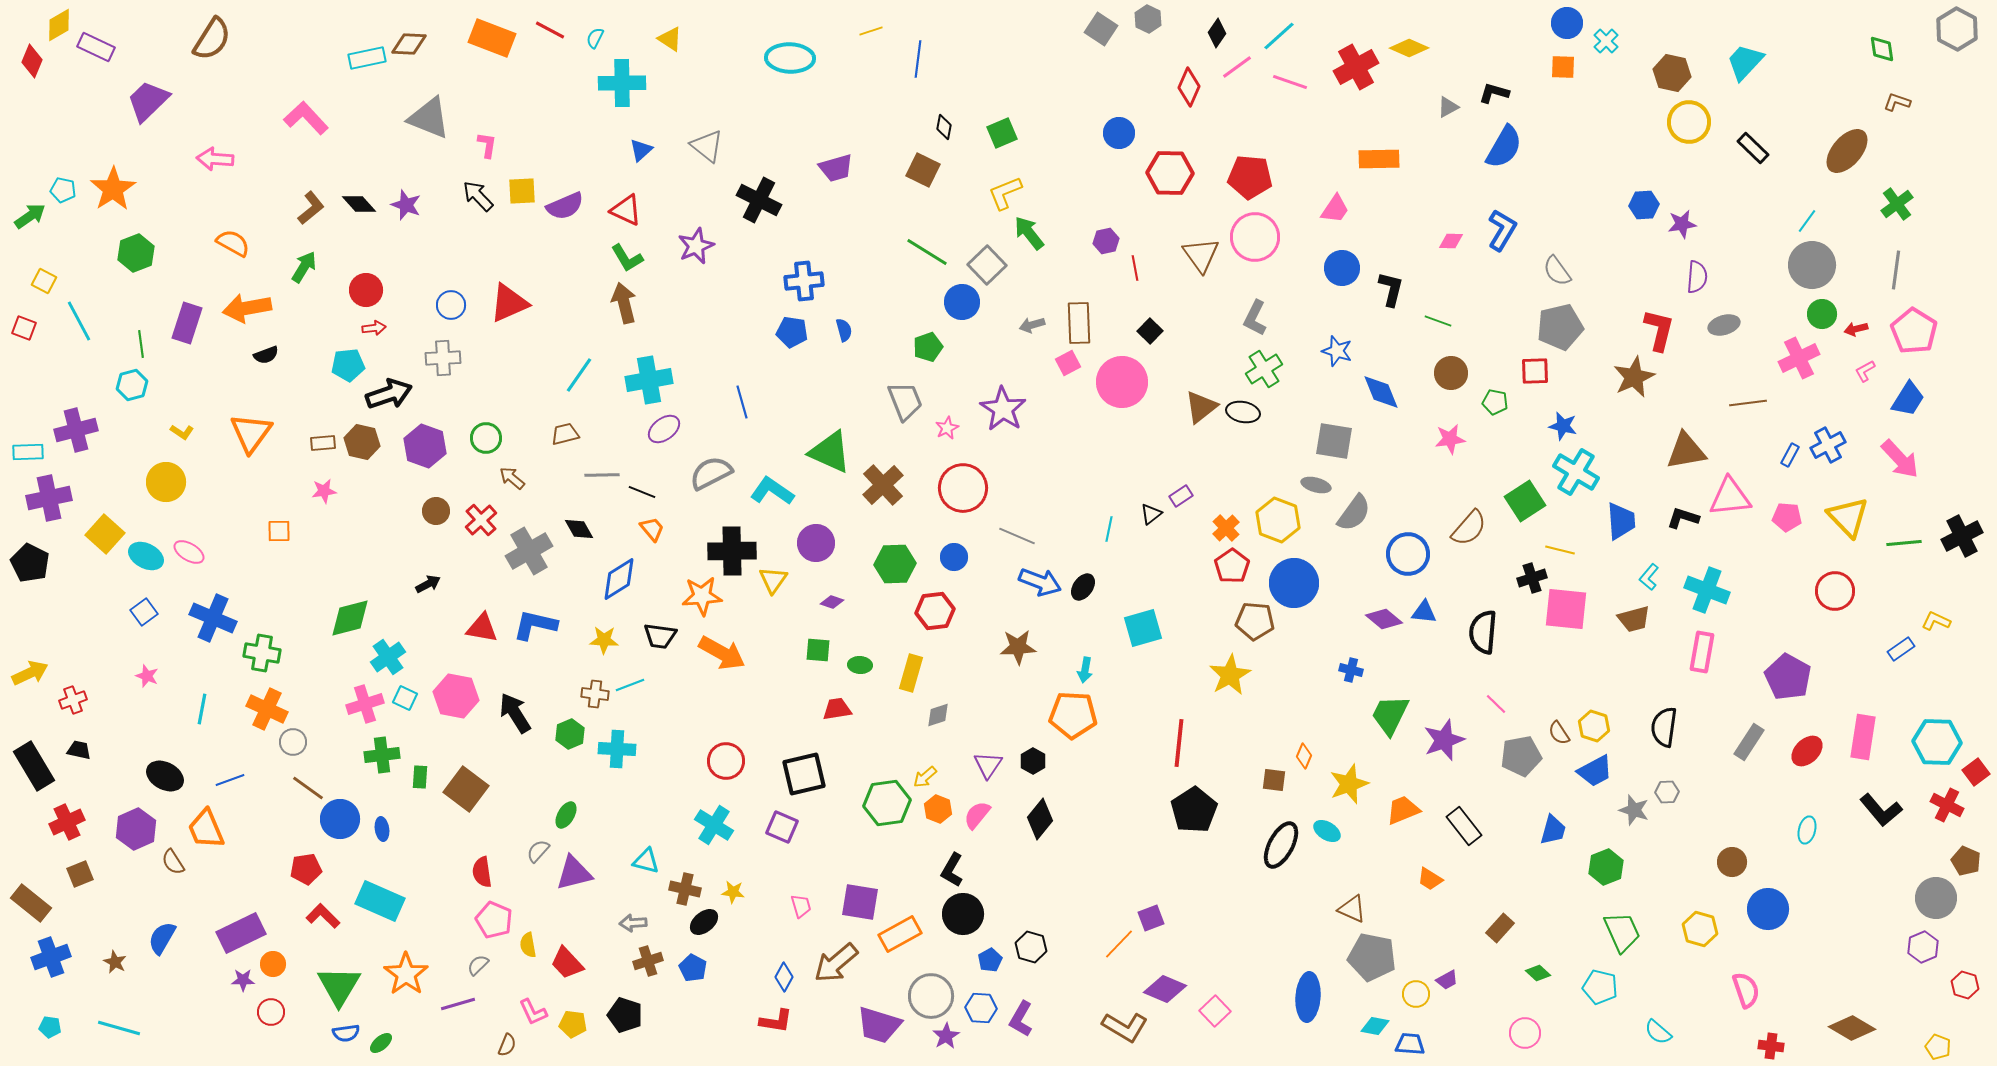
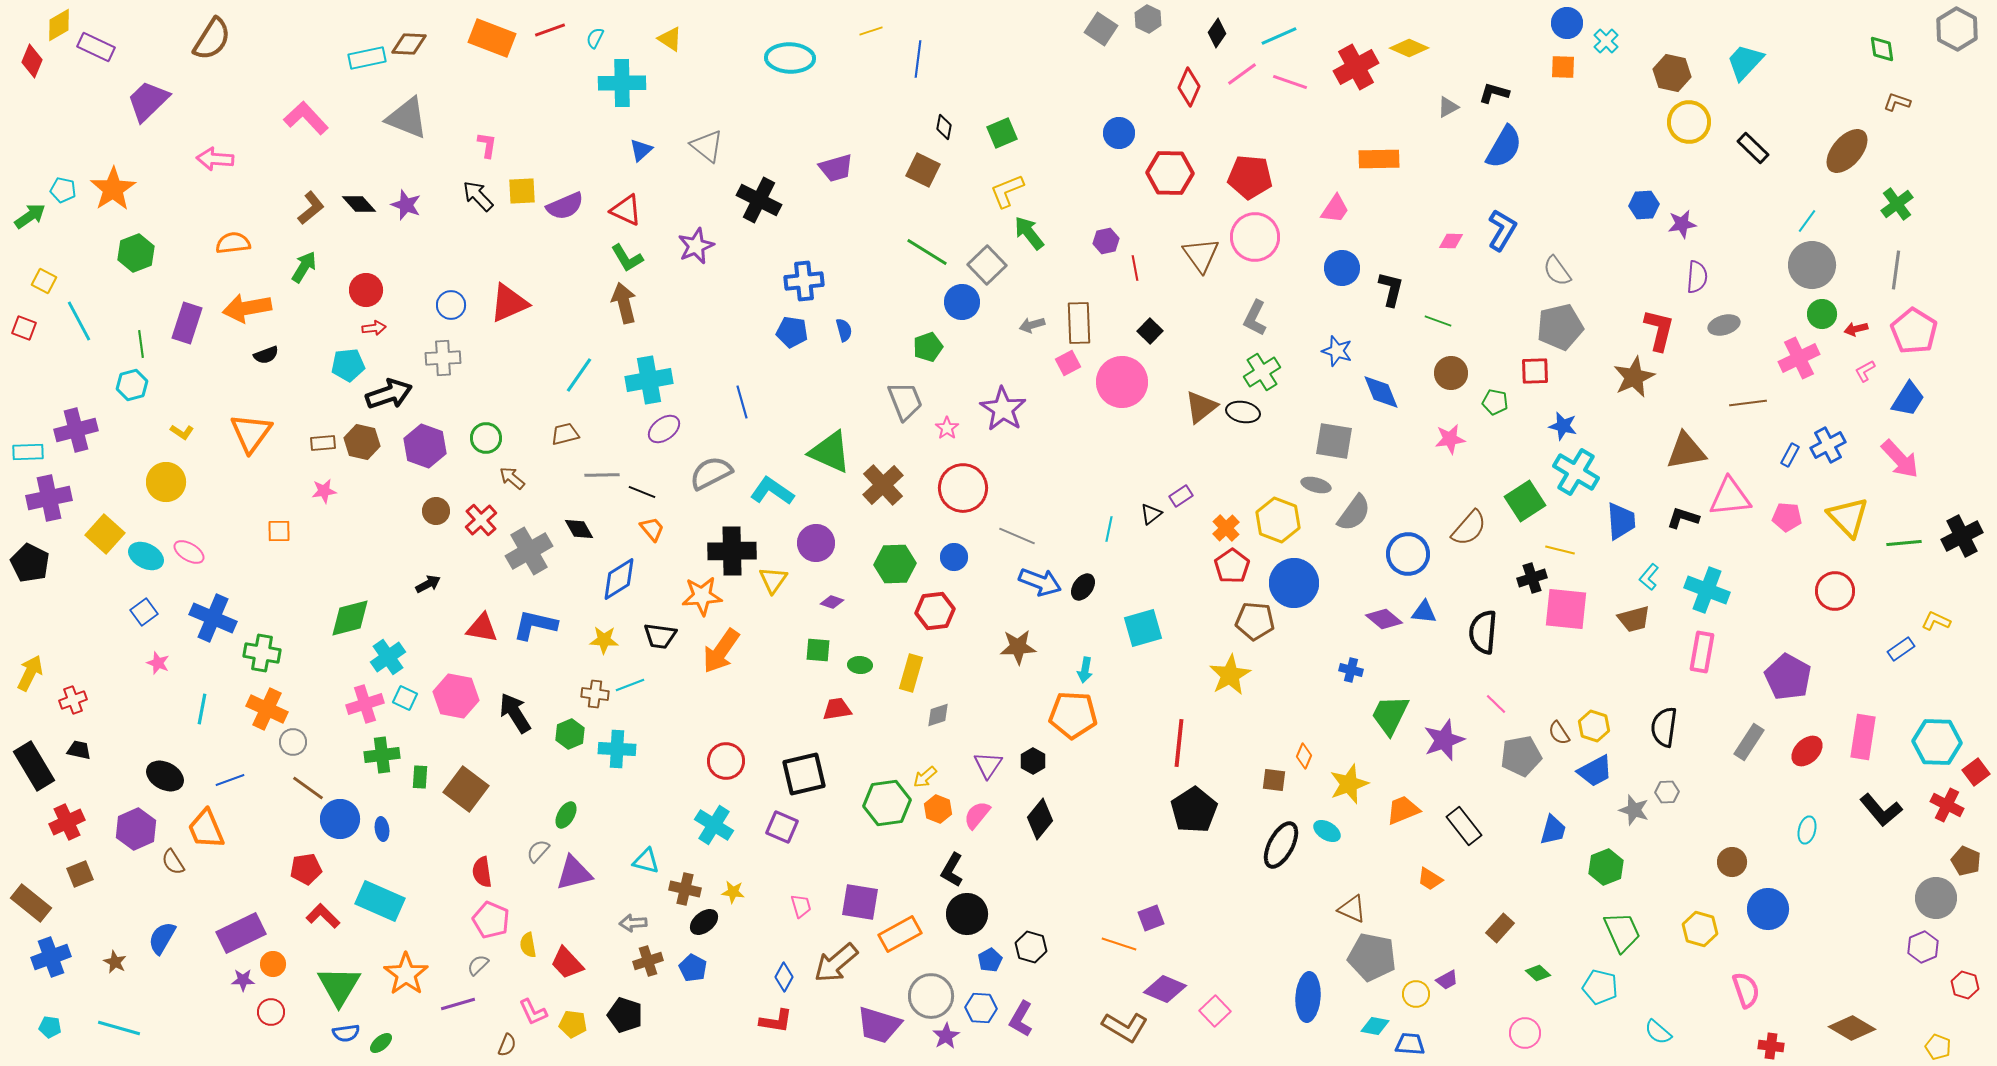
red line at (550, 30): rotated 48 degrees counterclockwise
cyan line at (1279, 36): rotated 18 degrees clockwise
pink line at (1237, 67): moved 5 px right, 7 px down
gray triangle at (429, 118): moved 22 px left
yellow L-shape at (1005, 193): moved 2 px right, 2 px up
orange semicircle at (233, 243): rotated 36 degrees counterclockwise
green cross at (1264, 369): moved 2 px left, 3 px down
pink star at (947, 428): rotated 10 degrees counterclockwise
orange arrow at (722, 653): moved 1 px left, 2 px up; rotated 96 degrees clockwise
yellow arrow at (30, 673): rotated 39 degrees counterclockwise
pink star at (147, 676): moved 11 px right, 13 px up
black circle at (963, 914): moved 4 px right
pink pentagon at (494, 920): moved 3 px left
orange line at (1119, 944): rotated 64 degrees clockwise
